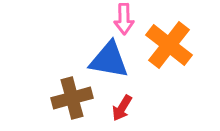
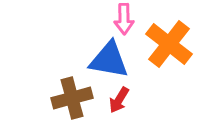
orange cross: moved 1 px up
red arrow: moved 3 px left, 8 px up
